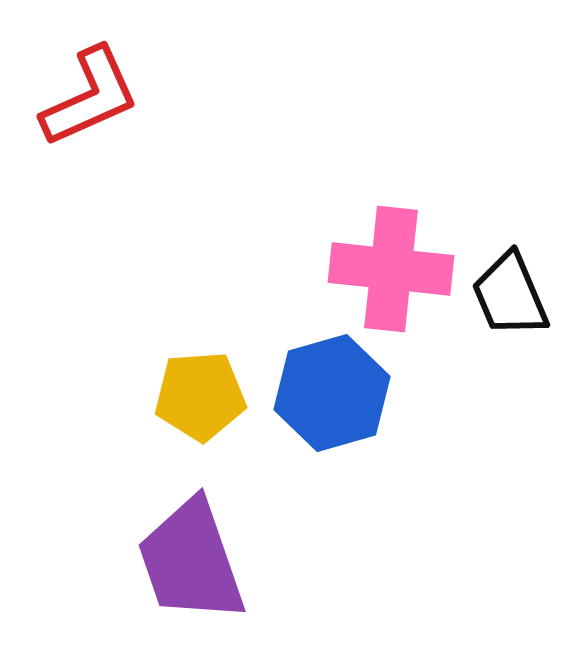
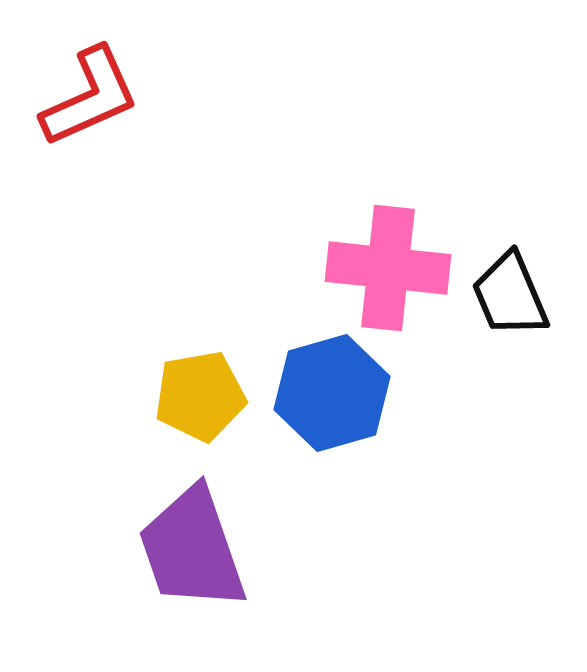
pink cross: moved 3 px left, 1 px up
yellow pentagon: rotated 6 degrees counterclockwise
purple trapezoid: moved 1 px right, 12 px up
